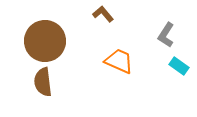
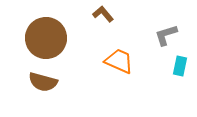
gray L-shape: rotated 40 degrees clockwise
brown circle: moved 1 px right, 3 px up
cyan rectangle: moved 1 px right; rotated 66 degrees clockwise
brown semicircle: rotated 68 degrees counterclockwise
